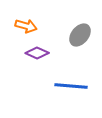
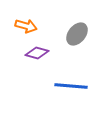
gray ellipse: moved 3 px left, 1 px up
purple diamond: rotated 10 degrees counterclockwise
